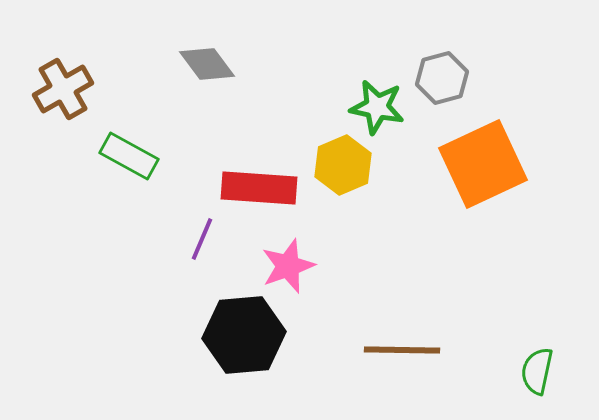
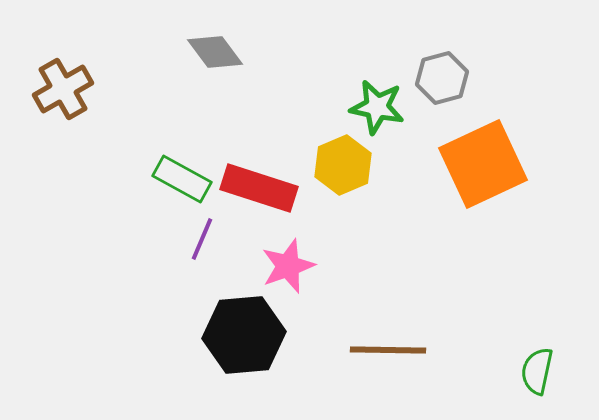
gray diamond: moved 8 px right, 12 px up
green rectangle: moved 53 px right, 23 px down
red rectangle: rotated 14 degrees clockwise
brown line: moved 14 px left
